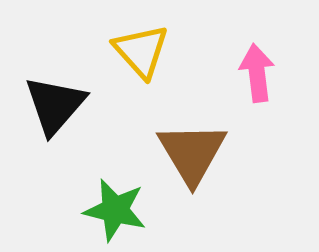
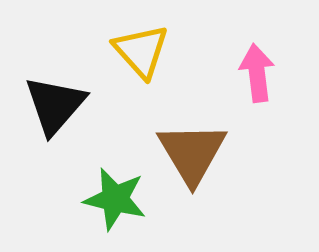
green star: moved 11 px up
